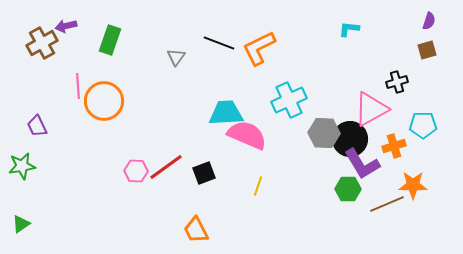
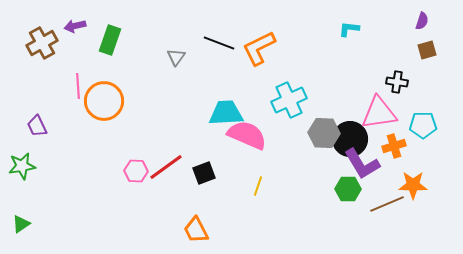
purple semicircle: moved 7 px left
purple arrow: moved 9 px right
black cross: rotated 25 degrees clockwise
pink triangle: moved 8 px right, 4 px down; rotated 21 degrees clockwise
